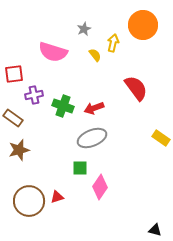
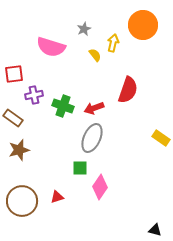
pink semicircle: moved 2 px left, 5 px up
red semicircle: moved 8 px left, 2 px down; rotated 56 degrees clockwise
gray ellipse: rotated 44 degrees counterclockwise
brown circle: moved 7 px left
